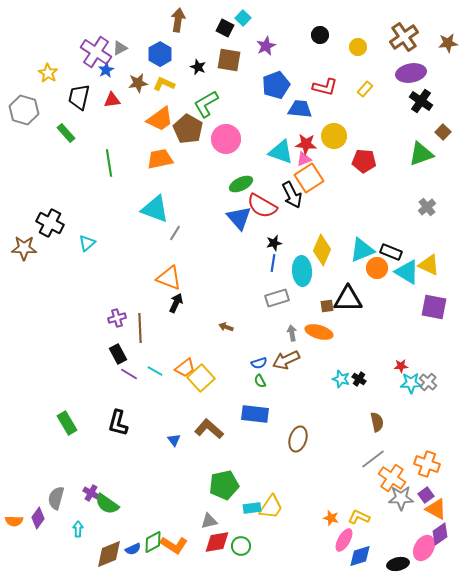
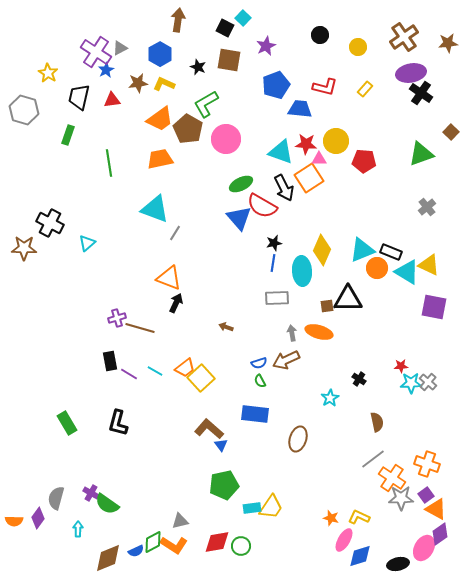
black cross at (421, 101): moved 8 px up
brown square at (443, 132): moved 8 px right
green rectangle at (66, 133): moved 2 px right, 2 px down; rotated 60 degrees clockwise
yellow circle at (334, 136): moved 2 px right, 5 px down
pink triangle at (304, 159): moved 15 px right; rotated 21 degrees clockwise
black arrow at (292, 195): moved 8 px left, 7 px up
gray rectangle at (277, 298): rotated 15 degrees clockwise
brown line at (140, 328): rotated 72 degrees counterclockwise
black rectangle at (118, 354): moved 8 px left, 7 px down; rotated 18 degrees clockwise
cyan star at (341, 379): moved 11 px left, 19 px down; rotated 24 degrees clockwise
blue triangle at (174, 440): moved 47 px right, 5 px down
gray triangle at (209, 521): moved 29 px left
blue semicircle at (133, 549): moved 3 px right, 2 px down
brown diamond at (109, 554): moved 1 px left, 4 px down
